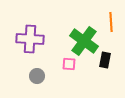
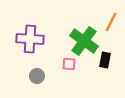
orange line: rotated 30 degrees clockwise
